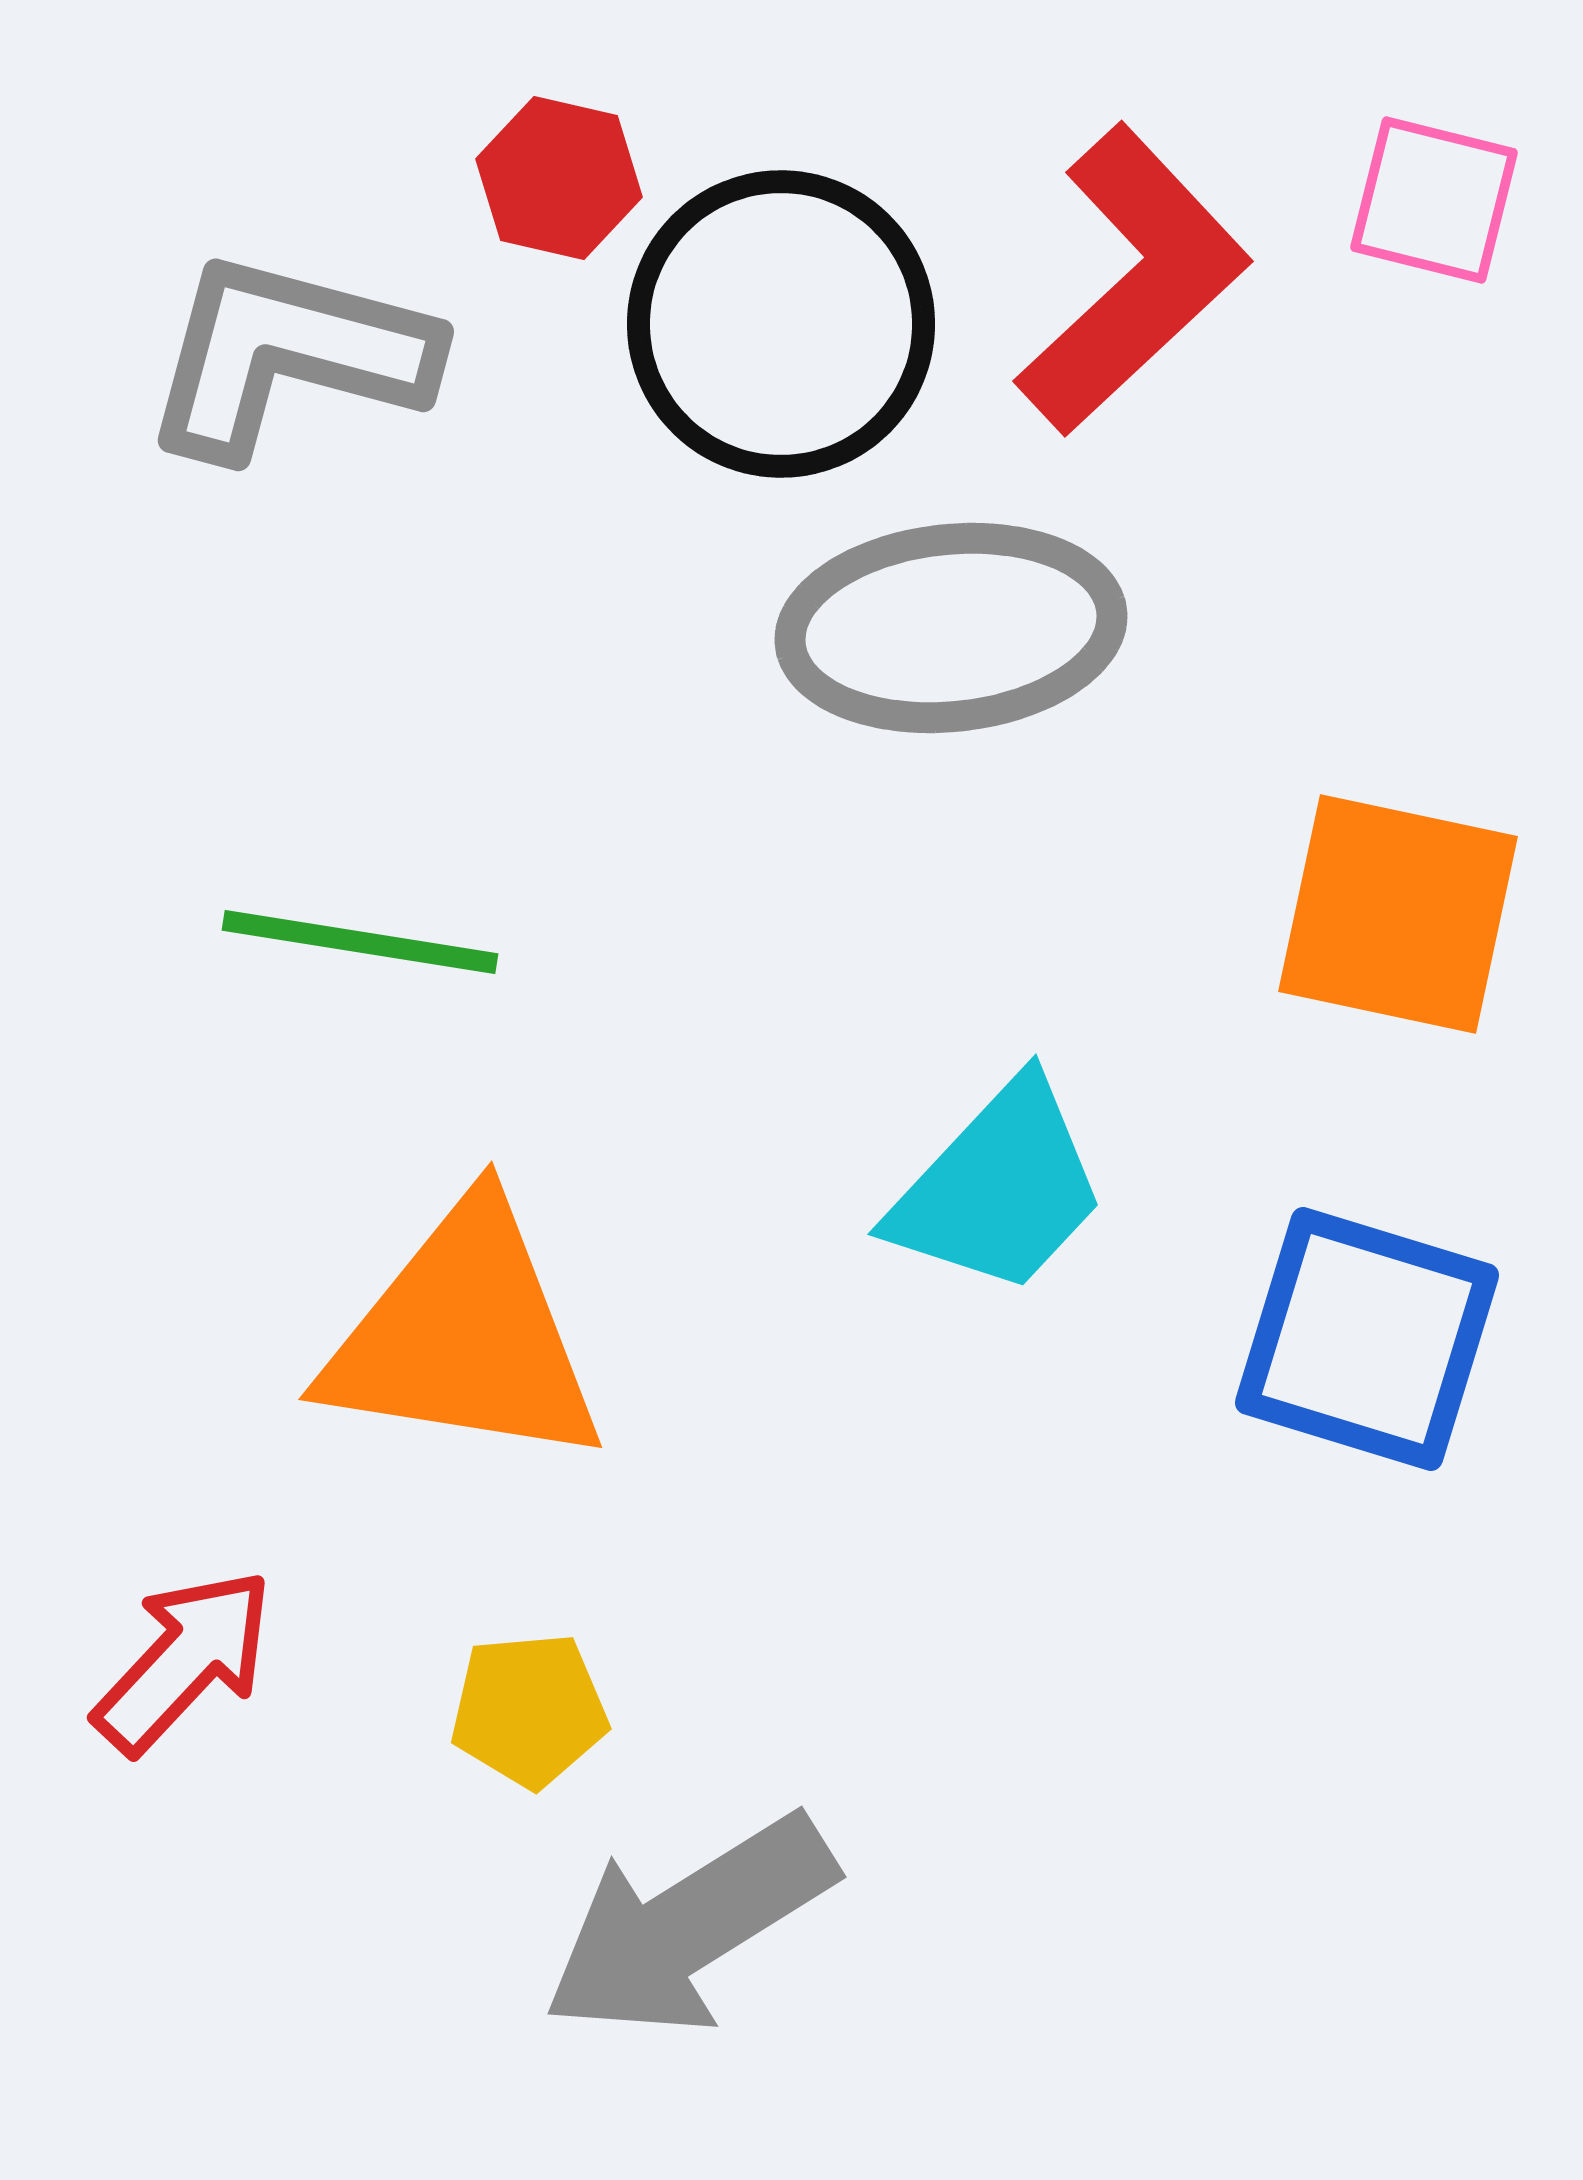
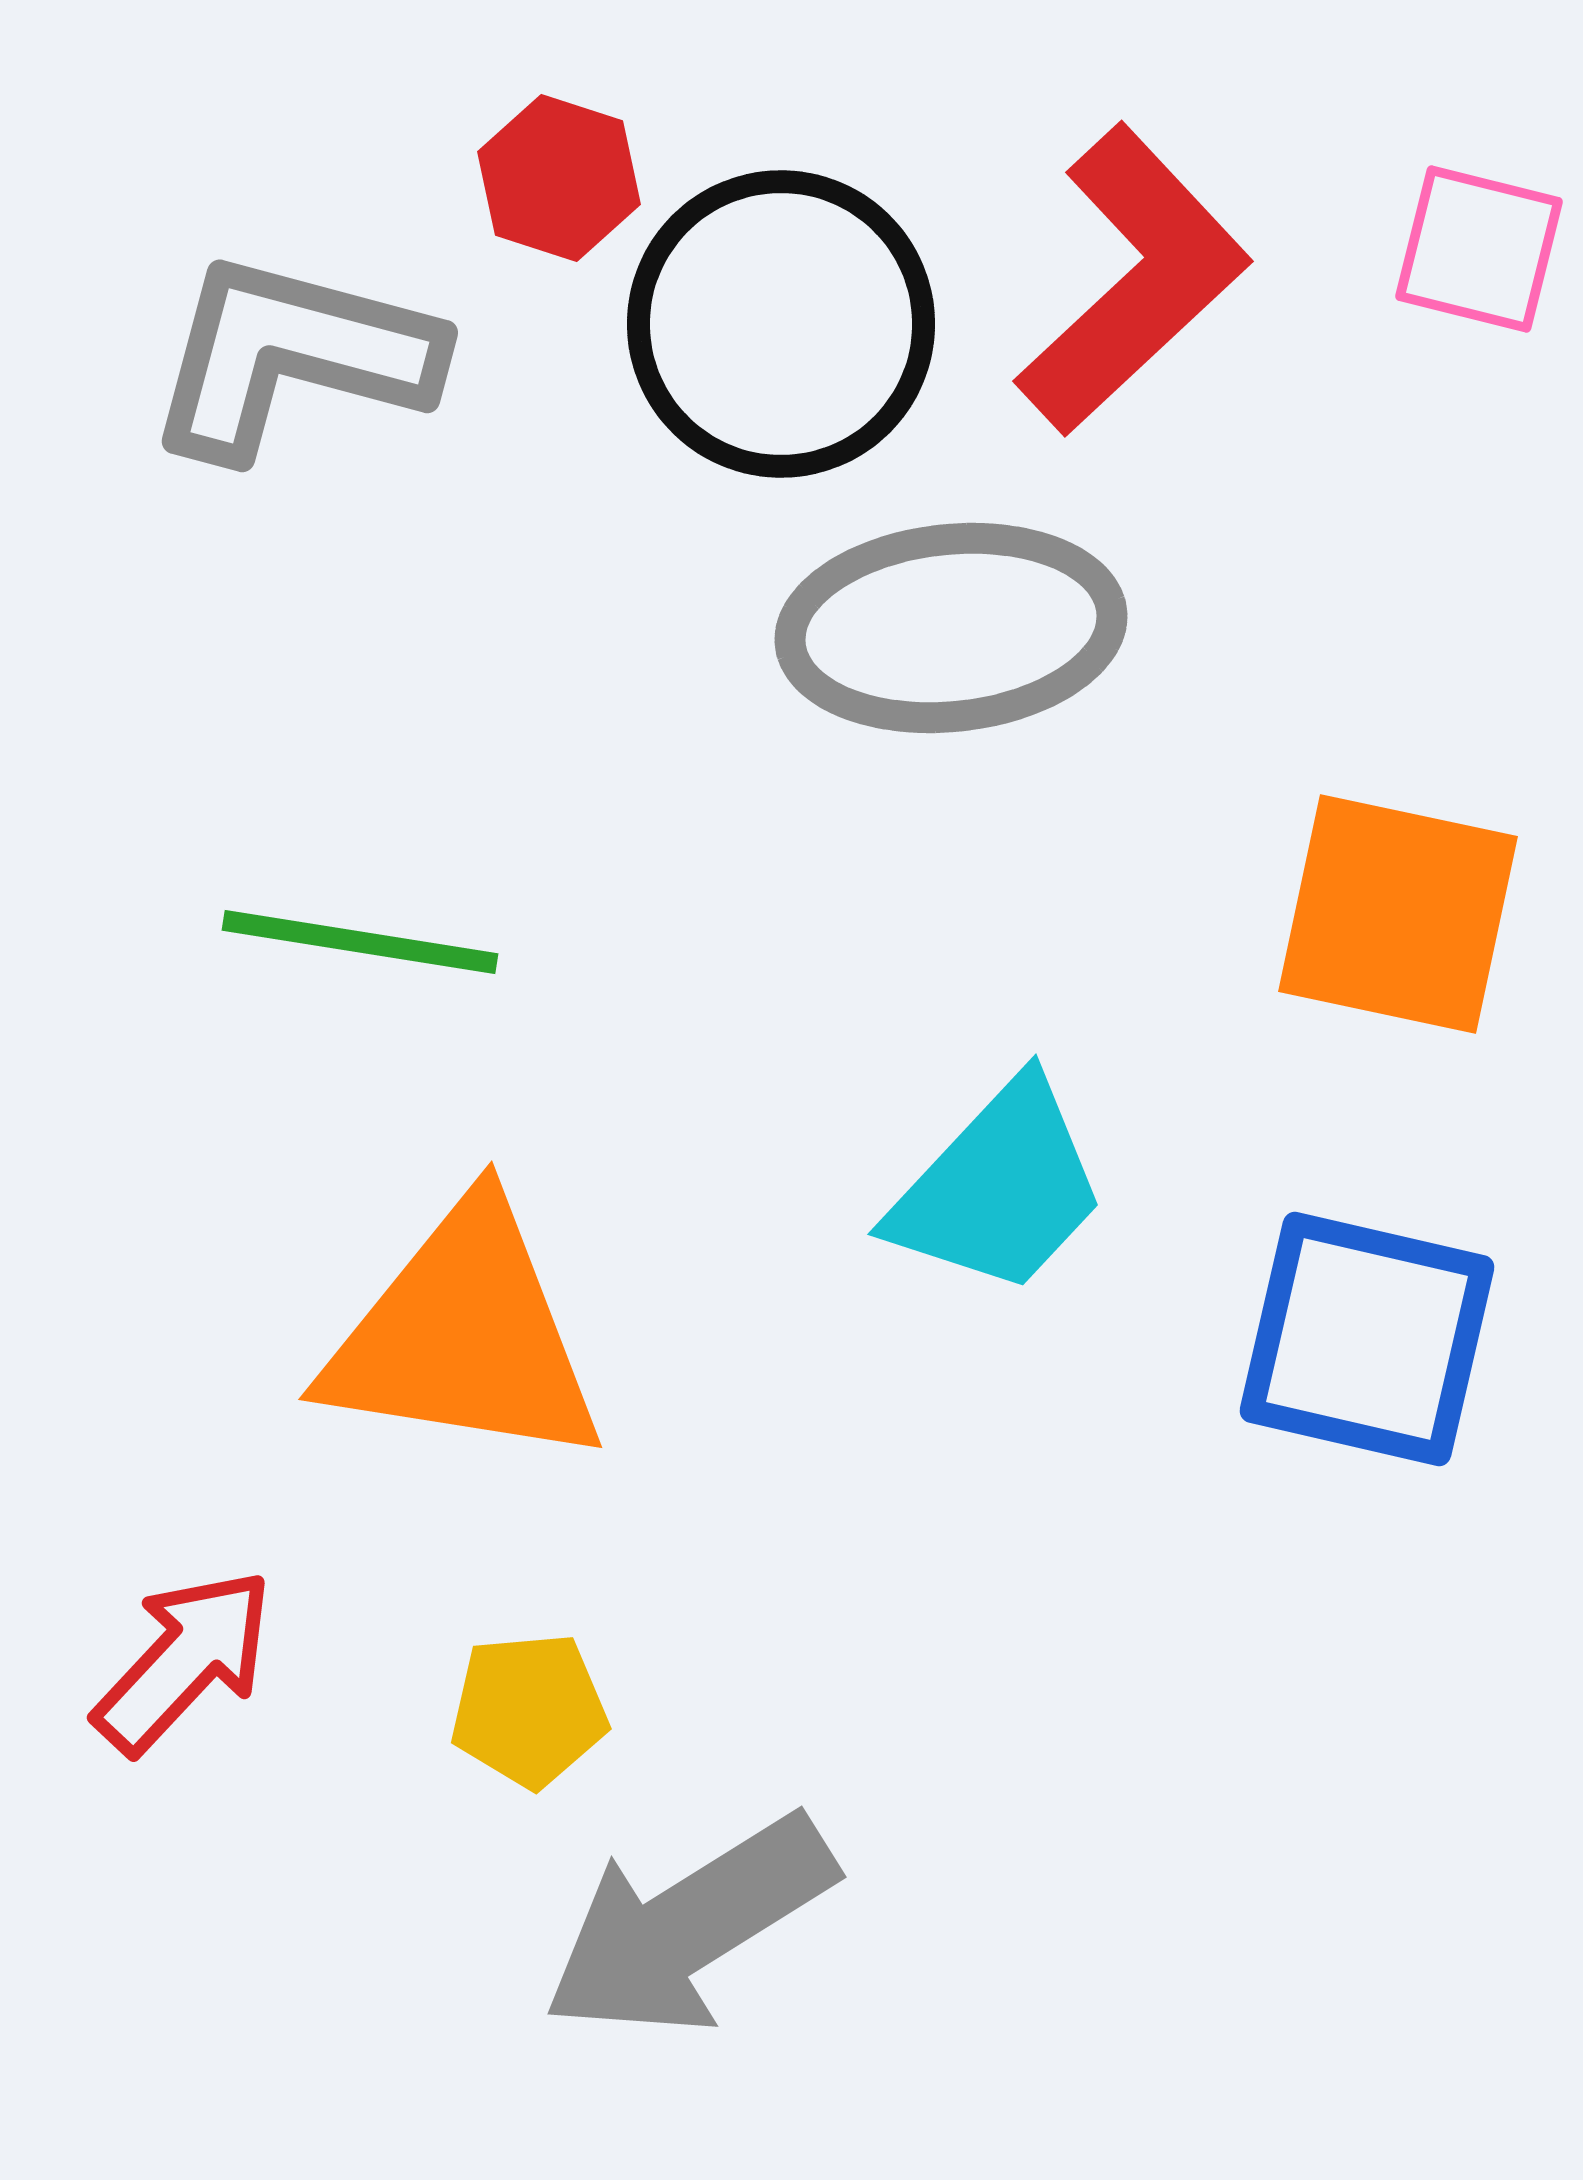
red hexagon: rotated 5 degrees clockwise
pink square: moved 45 px right, 49 px down
gray L-shape: moved 4 px right, 1 px down
blue square: rotated 4 degrees counterclockwise
